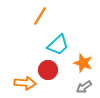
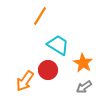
cyan trapezoid: rotated 105 degrees counterclockwise
orange star: rotated 12 degrees clockwise
orange arrow: moved 2 px up; rotated 120 degrees clockwise
